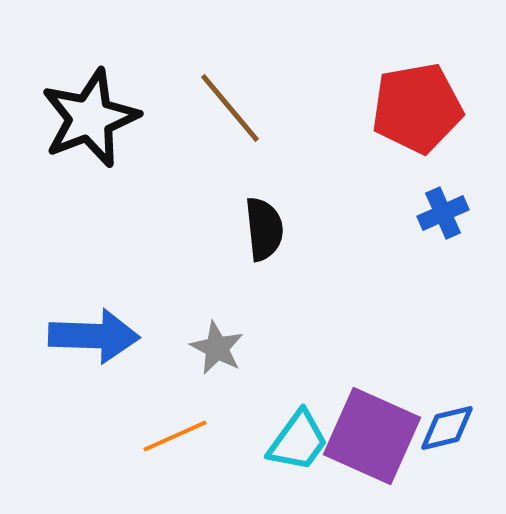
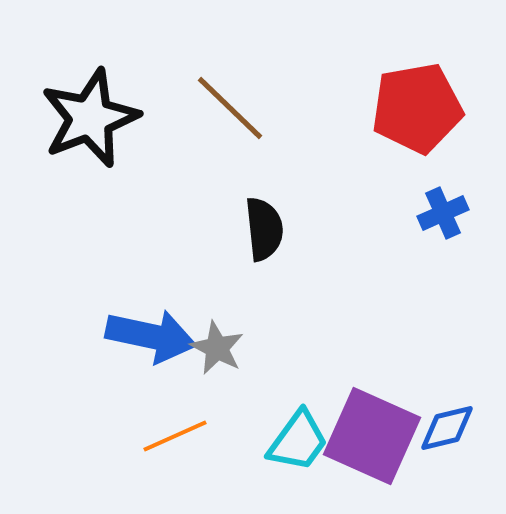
brown line: rotated 6 degrees counterclockwise
blue arrow: moved 57 px right; rotated 10 degrees clockwise
